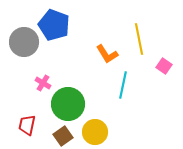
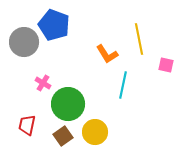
pink square: moved 2 px right, 1 px up; rotated 21 degrees counterclockwise
